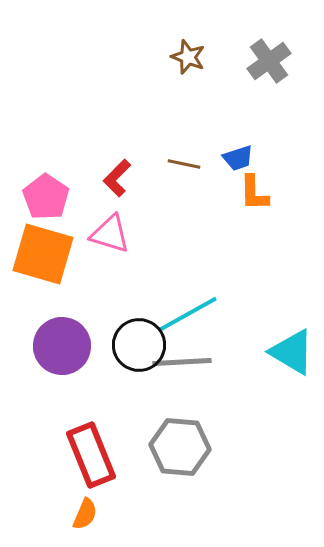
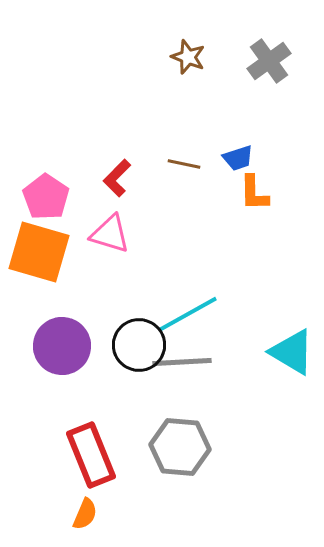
orange square: moved 4 px left, 2 px up
